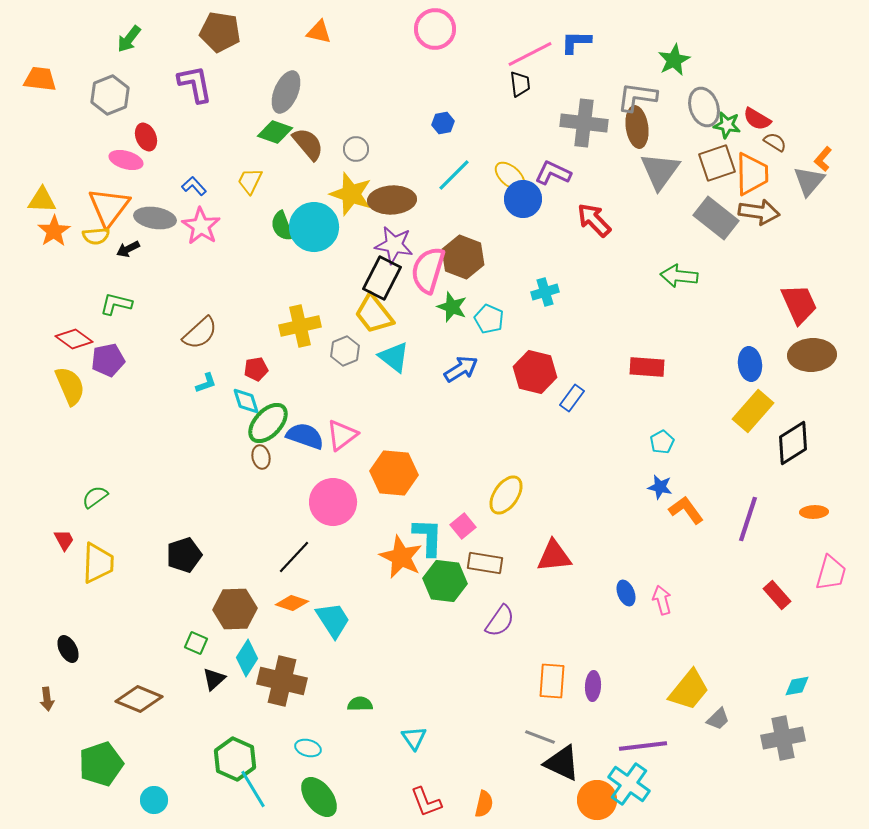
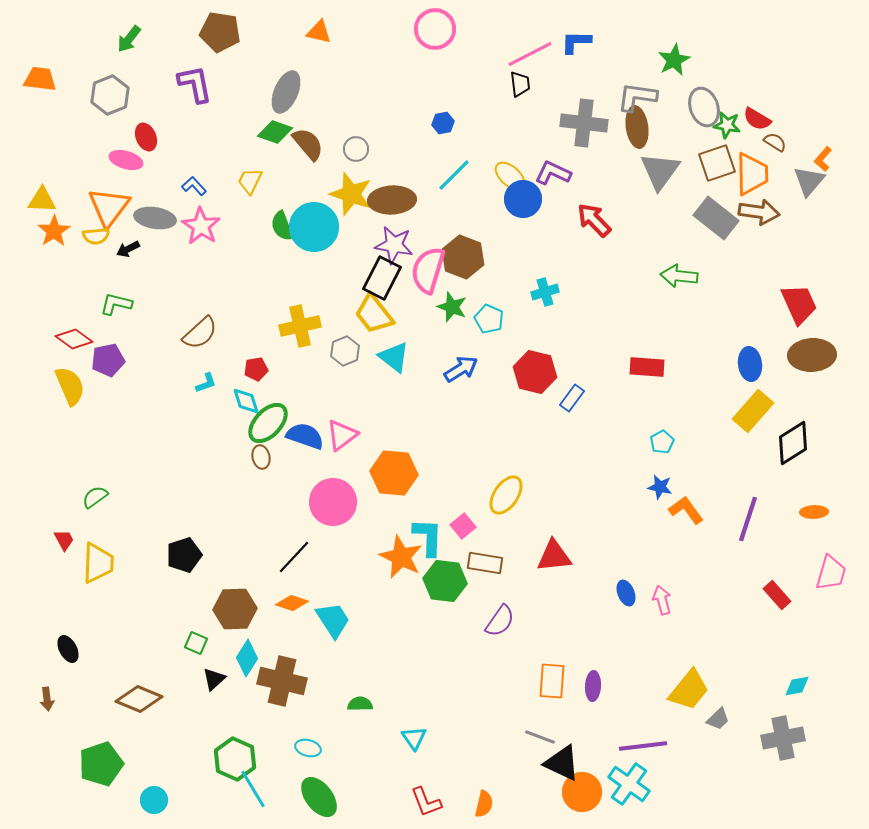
orange circle at (597, 800): moved 15 px left, 8 px up
